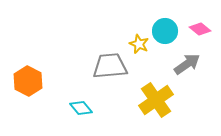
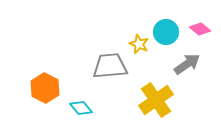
cyan circle: moved 1 px right, 1 px down
orange hexagon: moved 17 px right, 7 px down
